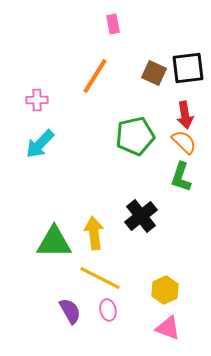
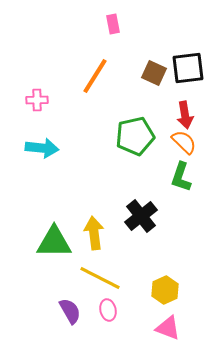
cyan arrow: moved 2 px right, 4 px down; rotated 128 degrees counterclockwise
